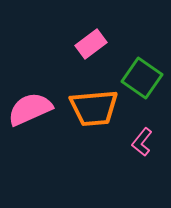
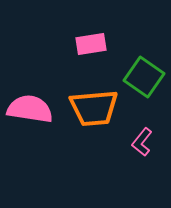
pink rectangle: rotated 28 degrees clockwise
green square: moved 2 px right, 1 px up
pink semicircle: rotated 33 degrees clockwise
